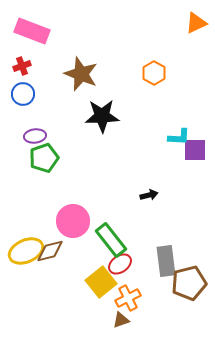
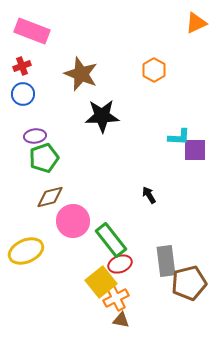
orange hexagon: moved 3 px up
black arrow: rotated 108 degrees counterclockwise
brown diamond: moved 54 px up
red ellipse: rotated 15 degrees clockwise
orange cross: moved 12 px left
brown triangle: rotated 30 degrees clockwise
